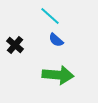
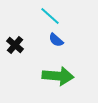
green arrow: moved 1 px down
